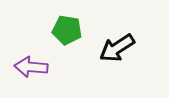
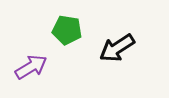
purple arrow: rotated 144 degrees clockwise
